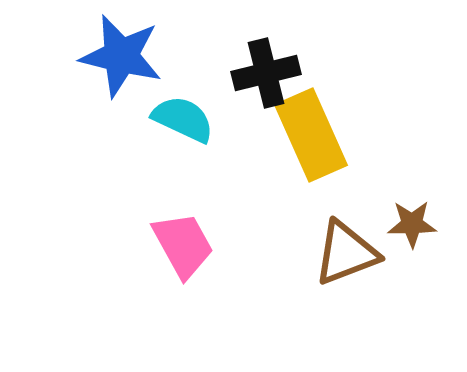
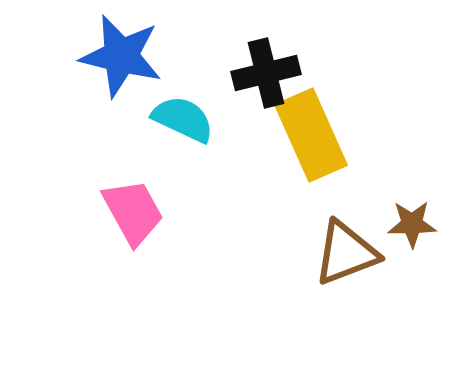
pink trapezoid: moved 50 px left, 33 px up
